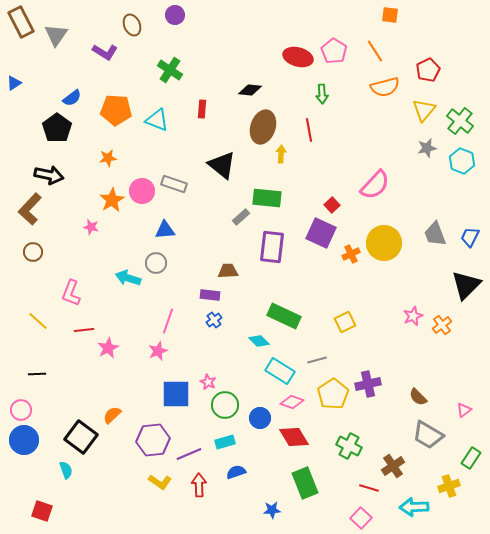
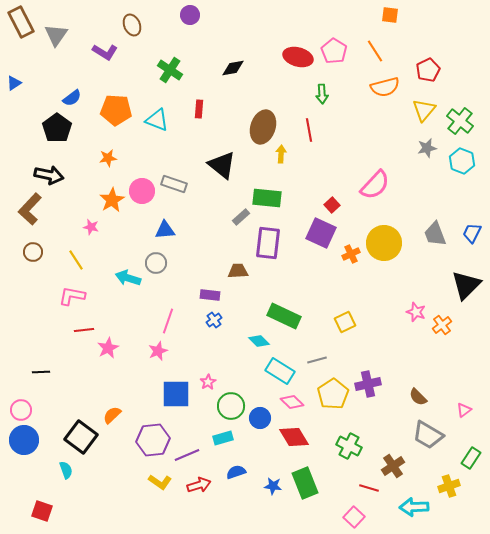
purple circle at (175, 15): moved 15 px right
black diamond at (250, 90): moved 17 px left, 22 px up; rotated 15 degrees counterclockwise
red rectangle at (202, 109): moved 3 px left
blue trapezoid at (470, 237): moved 2 px right, 4 px up
purple rectangle at (272, 247): moved 4 px left, 4 px up
brown trapezoid at (228, 271): moved 10 px right
pink L-shape at (71, 293): moved 1 px right, 3 px down; rotated 80 degrees clockwise
pink star at (413, 316): moved 3 px right, 4 px up; rotated 30 degrees counterclockwise
yellow line at (38, 321): moved 38 px right, 61 px up; rotated 15 degrees clockwise
black line at (37, 374): moved 4 px right, 2 px up
pink star at (208, 382): rotated 14 degrees clockwise
pink diamond at (292, 402): rotated 25 degrees clockwise
green circle at (225, 405): moved 6 px right, 1 px down
cyan rectangle at (225, 442): moved 2 px left, 4 px up
purple line at (189, 454): moved 2 px left, 1 px down
red arrow at (199, 485): rotated 75 degrees clockwise
blue star at (272, 510): moved 1 px right, 24 px up; rotated 12 degrees clockwise
pink square at (361, 518): moved 7 px left, 1 px up
